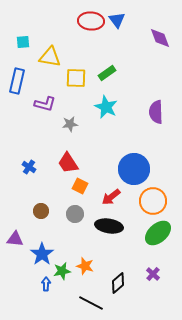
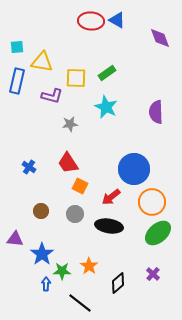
blue triangle: rotated 24 degrees counterclockwise
cyan square: moved 6 px left, 5 px down
yellow triangle: moved 8 px left, 5 px down
purple L-shape: moved 7 px right, 8 px up
orange circle: moved 1 px left, 1 px down
orange star: moved 4 px right; rotated 18 degrees clockwise
green star: rotated 12 degrees clockwise
black line: moved 11 px left; rotated 10 degrees clockwise
